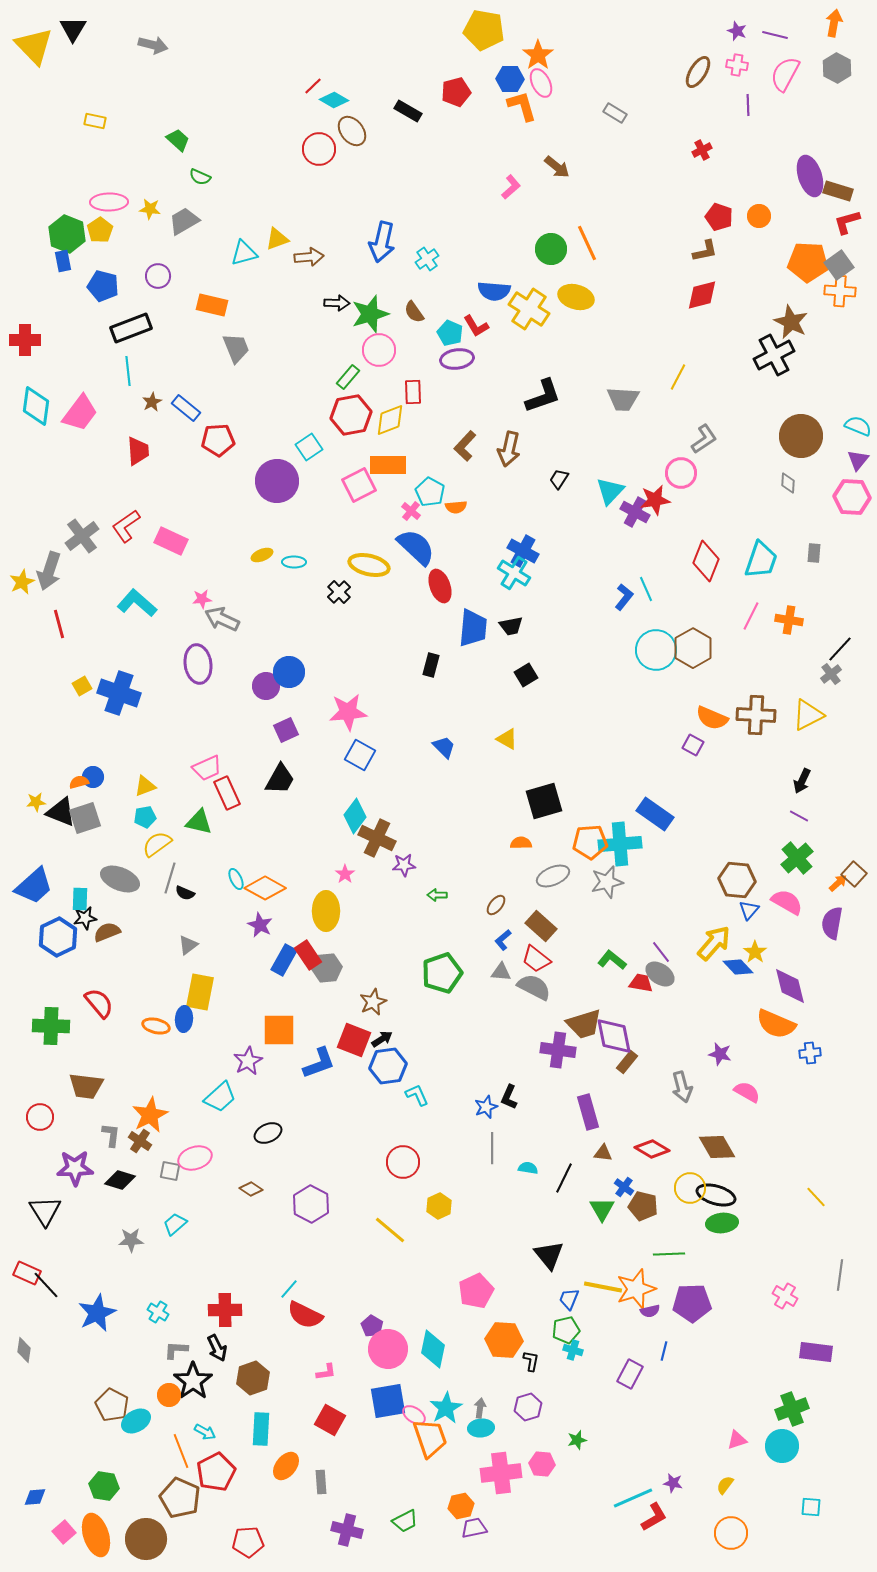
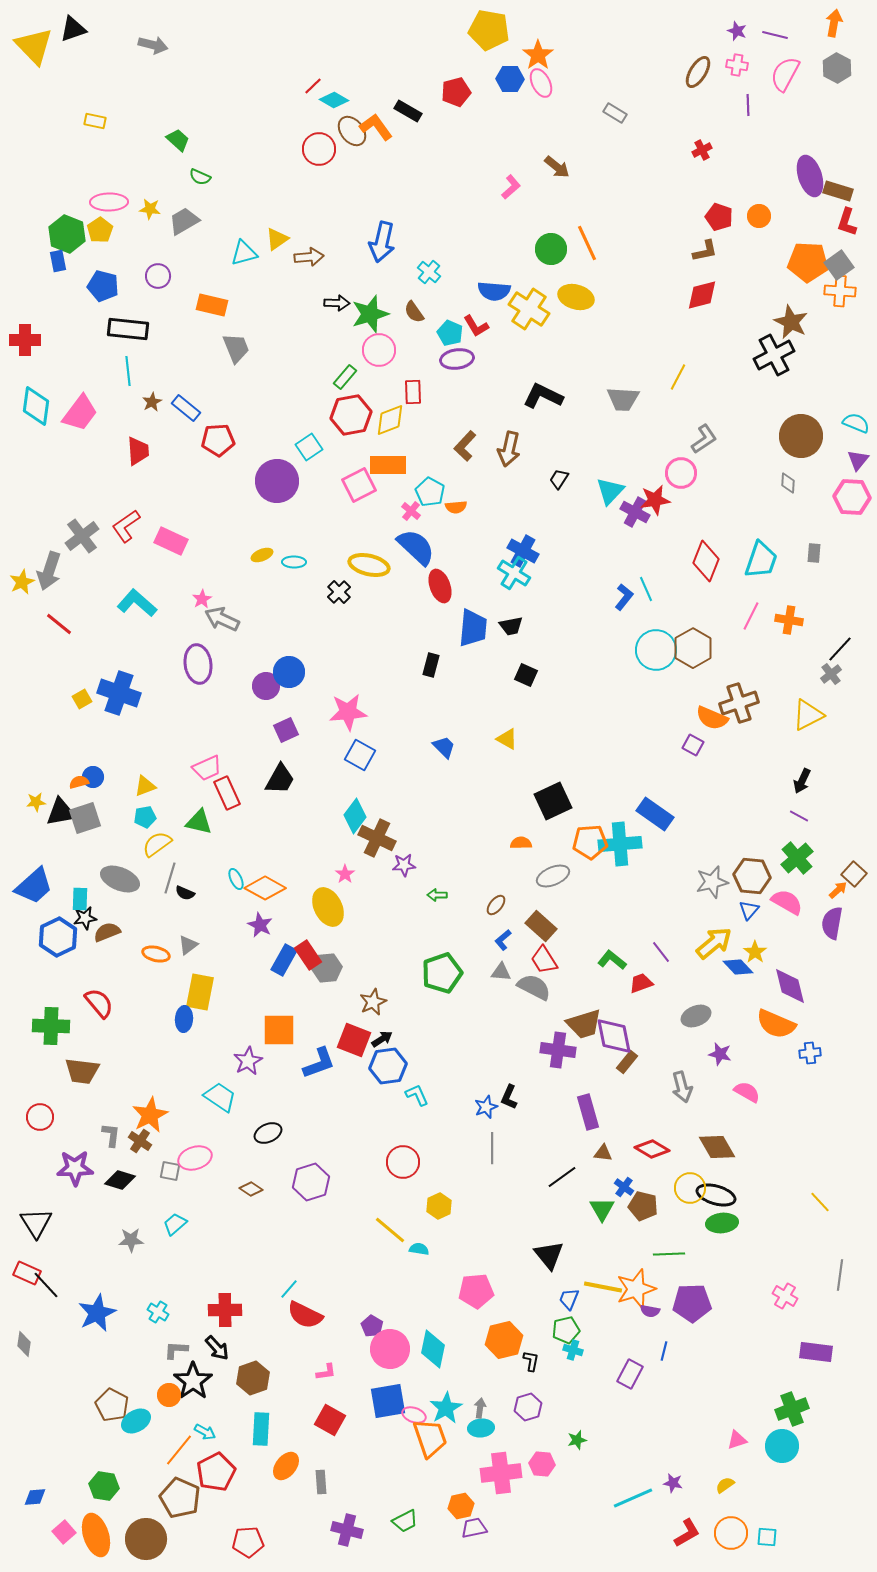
black triangle at (73, 29): rotated 40 degrees clockwise
yellow pentagon at (484, 30): moved 5 px right
orange L-shape at (522, 106): moved 146 px left, 21 px down; rotated 20 degrees counterclockwise
red L-shape at (847, 222): rotated 56 degrees counterclockwise
yellow triangle at (277, 239): rotated 15 degrees counterclockwise
cyan cross at (427, 259): moved 2 px right, 13 px down; rotated 15 degrees counterclockwise
blue rectangle at (63, 261): moved 5 px left
black rectangle at (131, 328): moved 3 px left, 1 px down; rotated 27 degrees clockwise
green rectangle at (348, 377): moved 3 px left
black L-shape at (543, 396): rotated 135 degrees counterclockwise
cyan semicircle at (858, 426): moved 2 px left, 3 px up
pink star at (202, 599): rotated 24 degrees counterclockwise
red line at (59, 624): rotated 36 degrees counterclockwise
black square at (526, 675): rotated 35 degrees counterclockwise
yellow square at (82, 686): moved 13 px down
brown cross at (756, 715): moved 17 px left, 12 px up; rotated 21 degrees counterclockwise
black square at (544, 801): moved 9 px right; rotated 9 degrees counterclockwise
black triangle at (61, 812): rotated 32 degrees counterclockwise
brown hexagon at (737, 880): moved 15 px right, 4 px up
gray star at (607, 882): moved 105 px right
orange arrow at (838, 883): moved 7 px down
yellow ellipse at (326, 911): moved 2 px right, 4 px up; rotated 27 degrees counterclockwise
yellow arrow at (714, 943): rotated 9 degrees clockwise
red trapezoid at (536, 959): moved 8 px right, 1 px down; rotated 20 degrees clockwise
gray ellipse at (660, 974): moved 36 px right, 42 px down; rotated 56 degrees counterclockwise
red trapezoid at (641, 983): rotated 30 degrees counterclockwise
orange ellipse at (156, 1026): moved 72 px up
brown trapezoid at (86, 1086): moved 4 px left, 15 px up
cyan trapezoid at (220, 1097): rotated 104 degrees counterclockwise
cyan semicircle at (528, 1168): moved 109 px left, 81 px down
black line at (564, 1178): moved 2 px left, 1 px up; rotated 28 degrees clockwise
yellow line at (816, 1197): moved 4 px right, 5 px down
purple hexagon at (311, 1204): moved 22 px up; rotated 15 degrees clockwise
black triangle at (45, 1211): moved 9 px left, 12 px down
pink pentagon at (476, 1291): rotated 20 degrees clockwise
purple semicircle at (650, 1311): rotated 24 degrees clockwise
orange hexagon at (504, 1340): rotated 18 degrees counterclockwise
black arrow at (217, 1348): rotated 16 degrees counterclockwise
pink circle at (388, 1349): moved 2 px right
gray diamond at (24, 1350): moved 6 px up
pink ellipse at (414, 1415): rotated 15 degrees counterclockwise
orange line at (181, 1451): moved 2 px left, 1 px up; rotated 60 degrees clockwise
yellow semicircle at (725, 1485): rotated 18 degrees clockwise
cyan square at (811, 1507): moved 44 px left, 30 px down
red L-shape at (654, 1517): moved 33 px right, 16 px down
